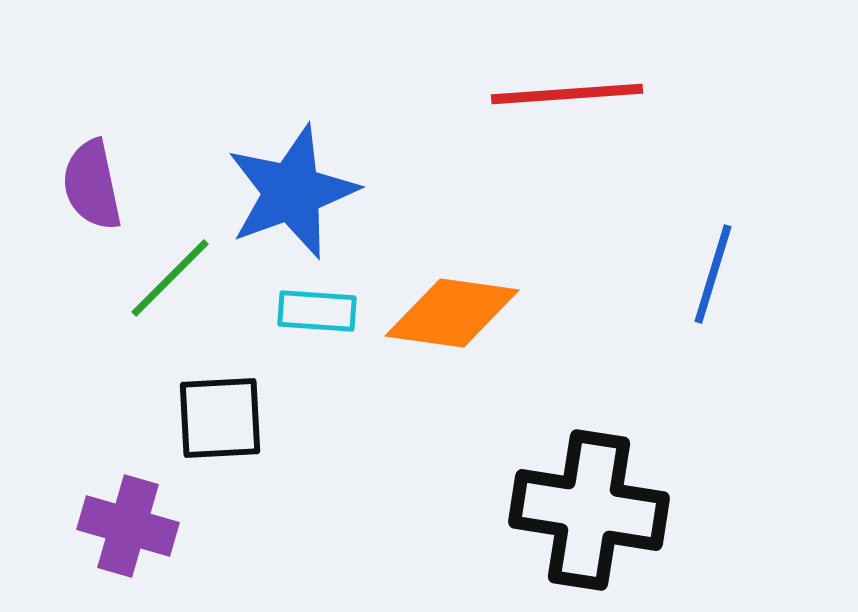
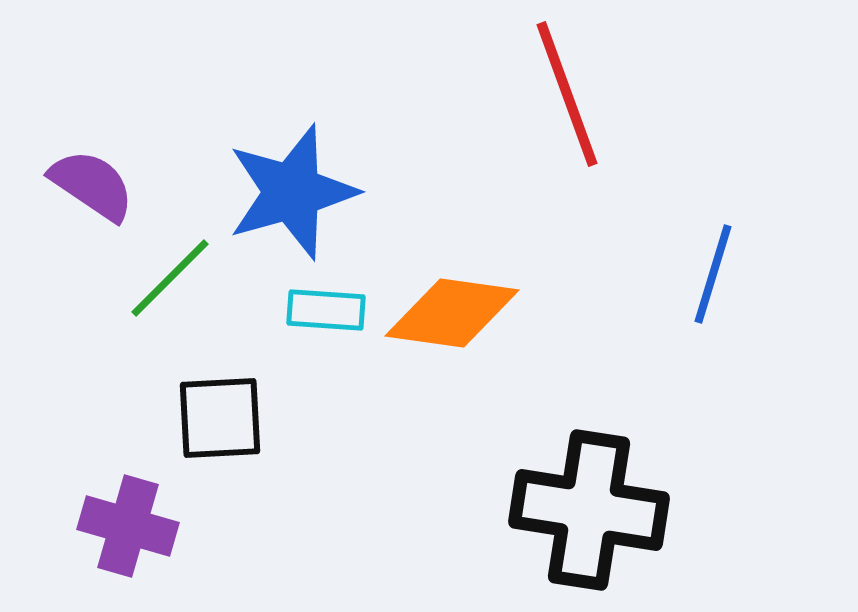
red line: rotated 74 degrees clockwise
purple semicircle: rotated 136 degrees clockwise
blue star: rotated 4 degrees clockwise
cyan rectangle: moved 9 px right, 1 px up
